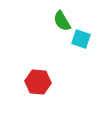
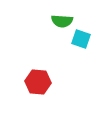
green semicircle: rotated 55 degrees counterclockwise
